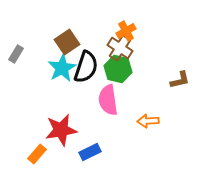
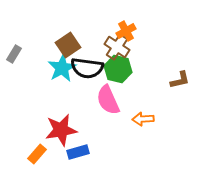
brown square: moved 1 px right, 3 px down
brown cross: moved 3 px left, 1 px up
gray rectangle: moved 2 px left
black semicircle: moved 1 px right, 1 px down; rotated 80 degrees clockwise
pink semicircle: rotated 16 degrees counterclockwise
orange arrow: moved 5 px left, 2 px up
blue rectangle: moved 12 px left; rotated 10 degrees clockwise
